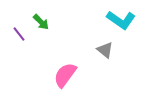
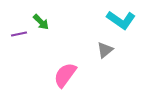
purple line: rotated 63 degrees counterclockwise
gray triangle: rotated 42 degrees clockwise
